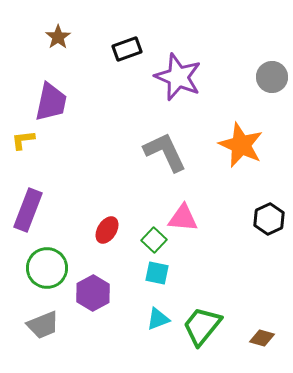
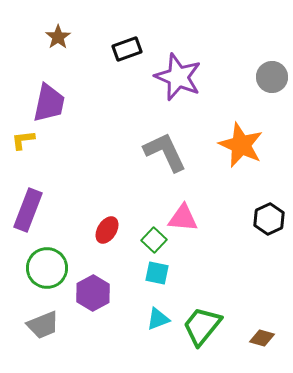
purple trapezoid: moved 2 px left, 1 px down
